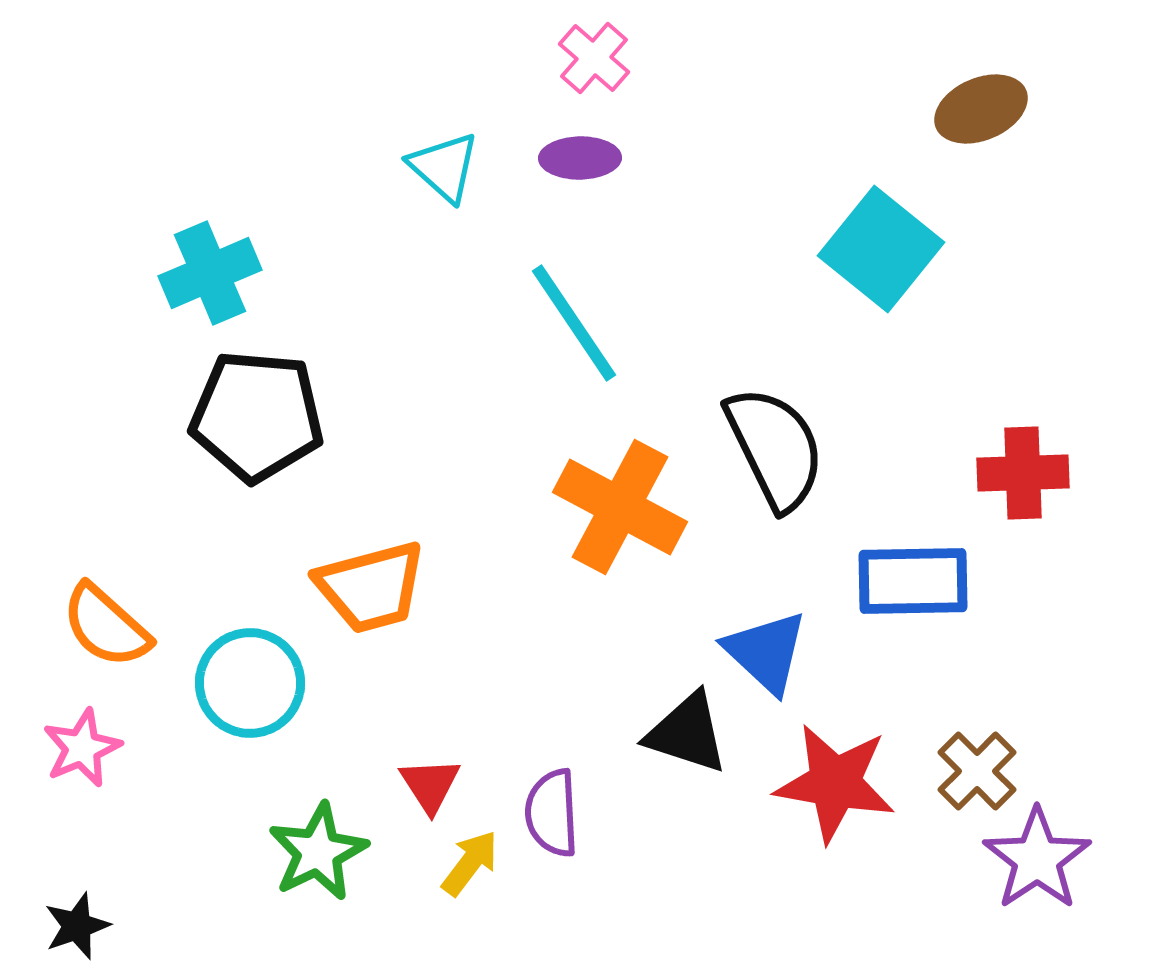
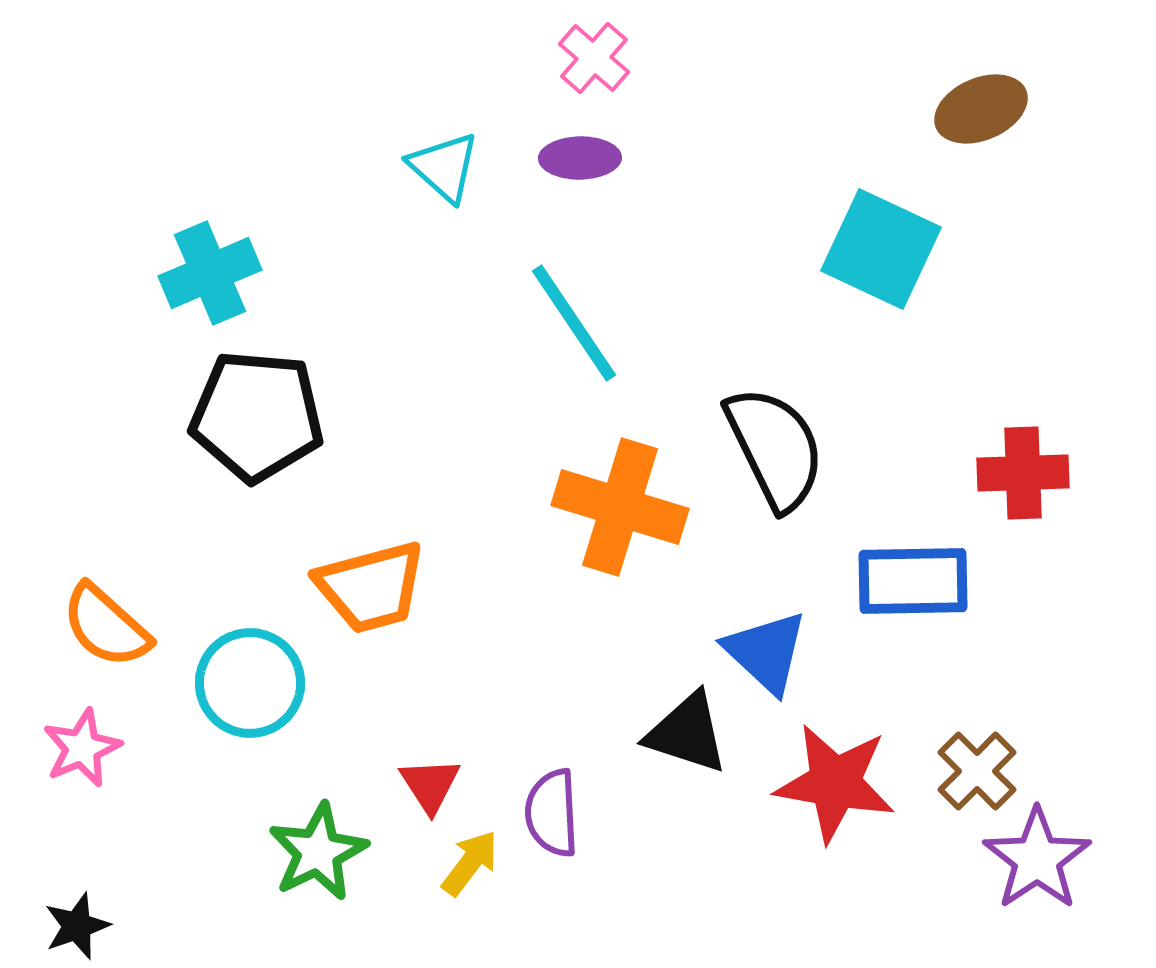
cyan square: rotated 14 degrees counterclockwise
orange cross: rotated 11 degrees counterclockwise
